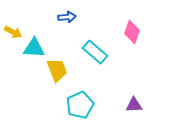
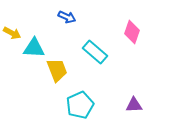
blue arrow: rotated 30 degrees clockwise
yellow arrow: moved 1 px left, 1 px down
